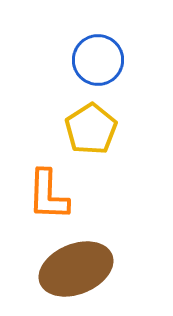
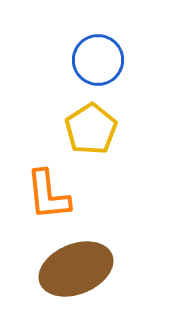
orange L-shape: rotated 8 degrees counterclockwise
